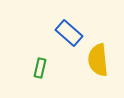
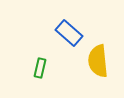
yellow semicircle: moved 1 px down
